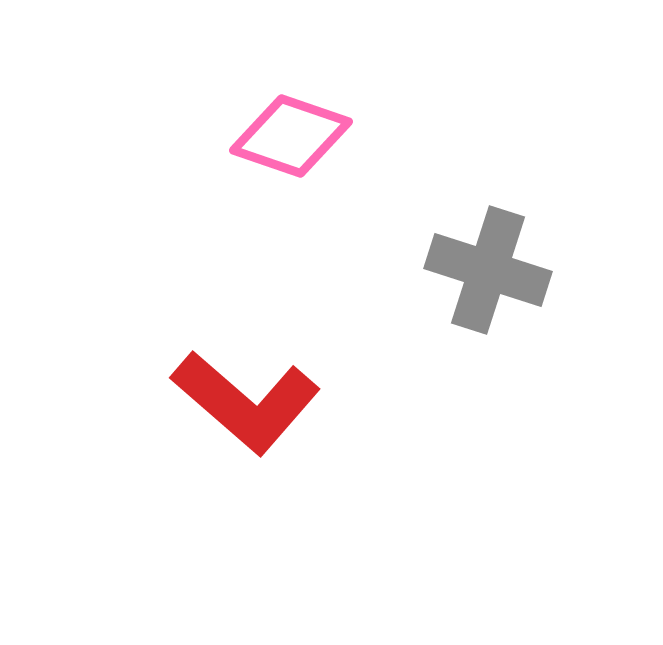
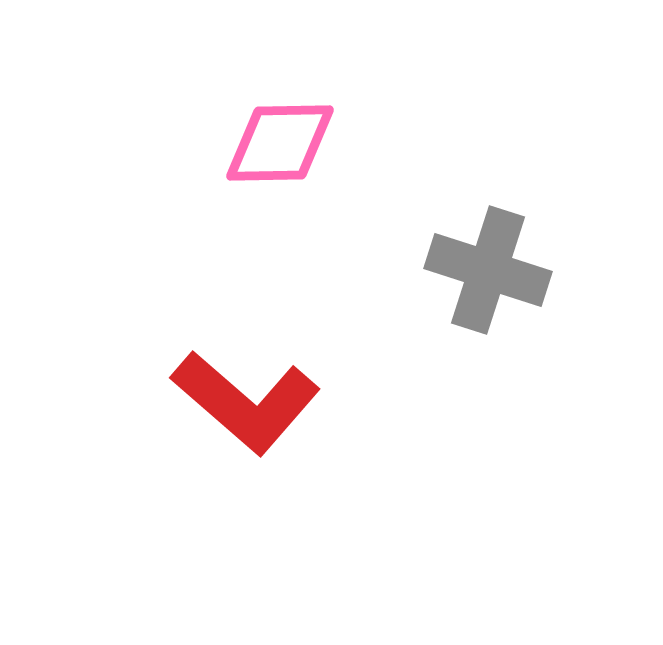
pink diamond: moved 11 px left, 7 px down; rotated 20 degrees counterclockwise
